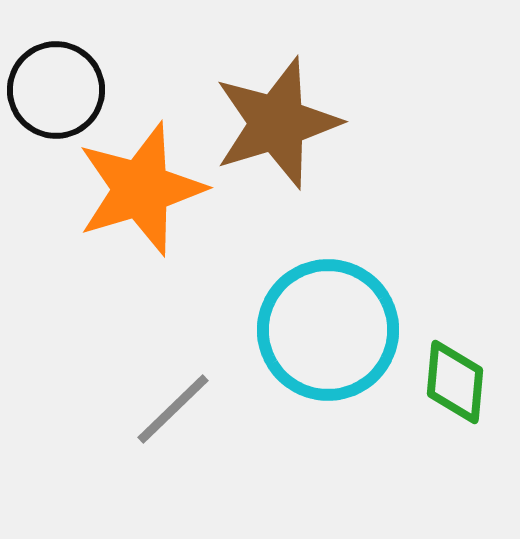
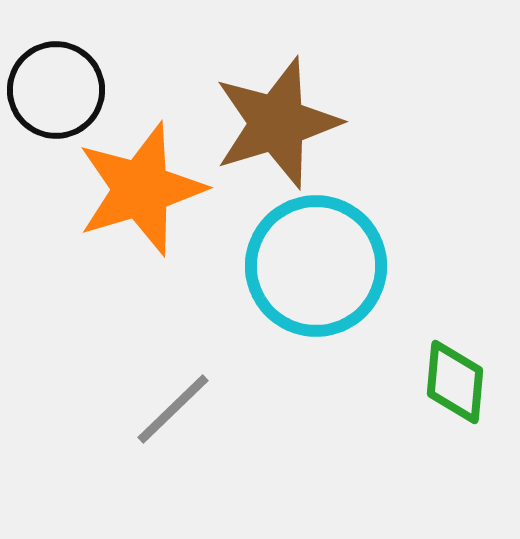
cyan circle: moved 12 px left, 64 px up
